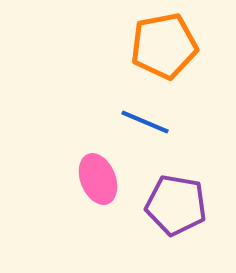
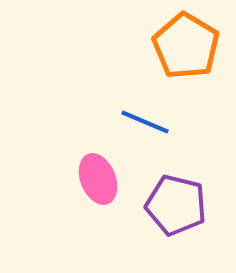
orange pentagon: moved 22 px right; rotated 30 degrees counterclockwise
purple pentagon: rotated 4 degrees clockwise
